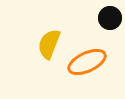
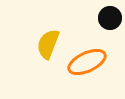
yellow semicircle: moved 1 px left
